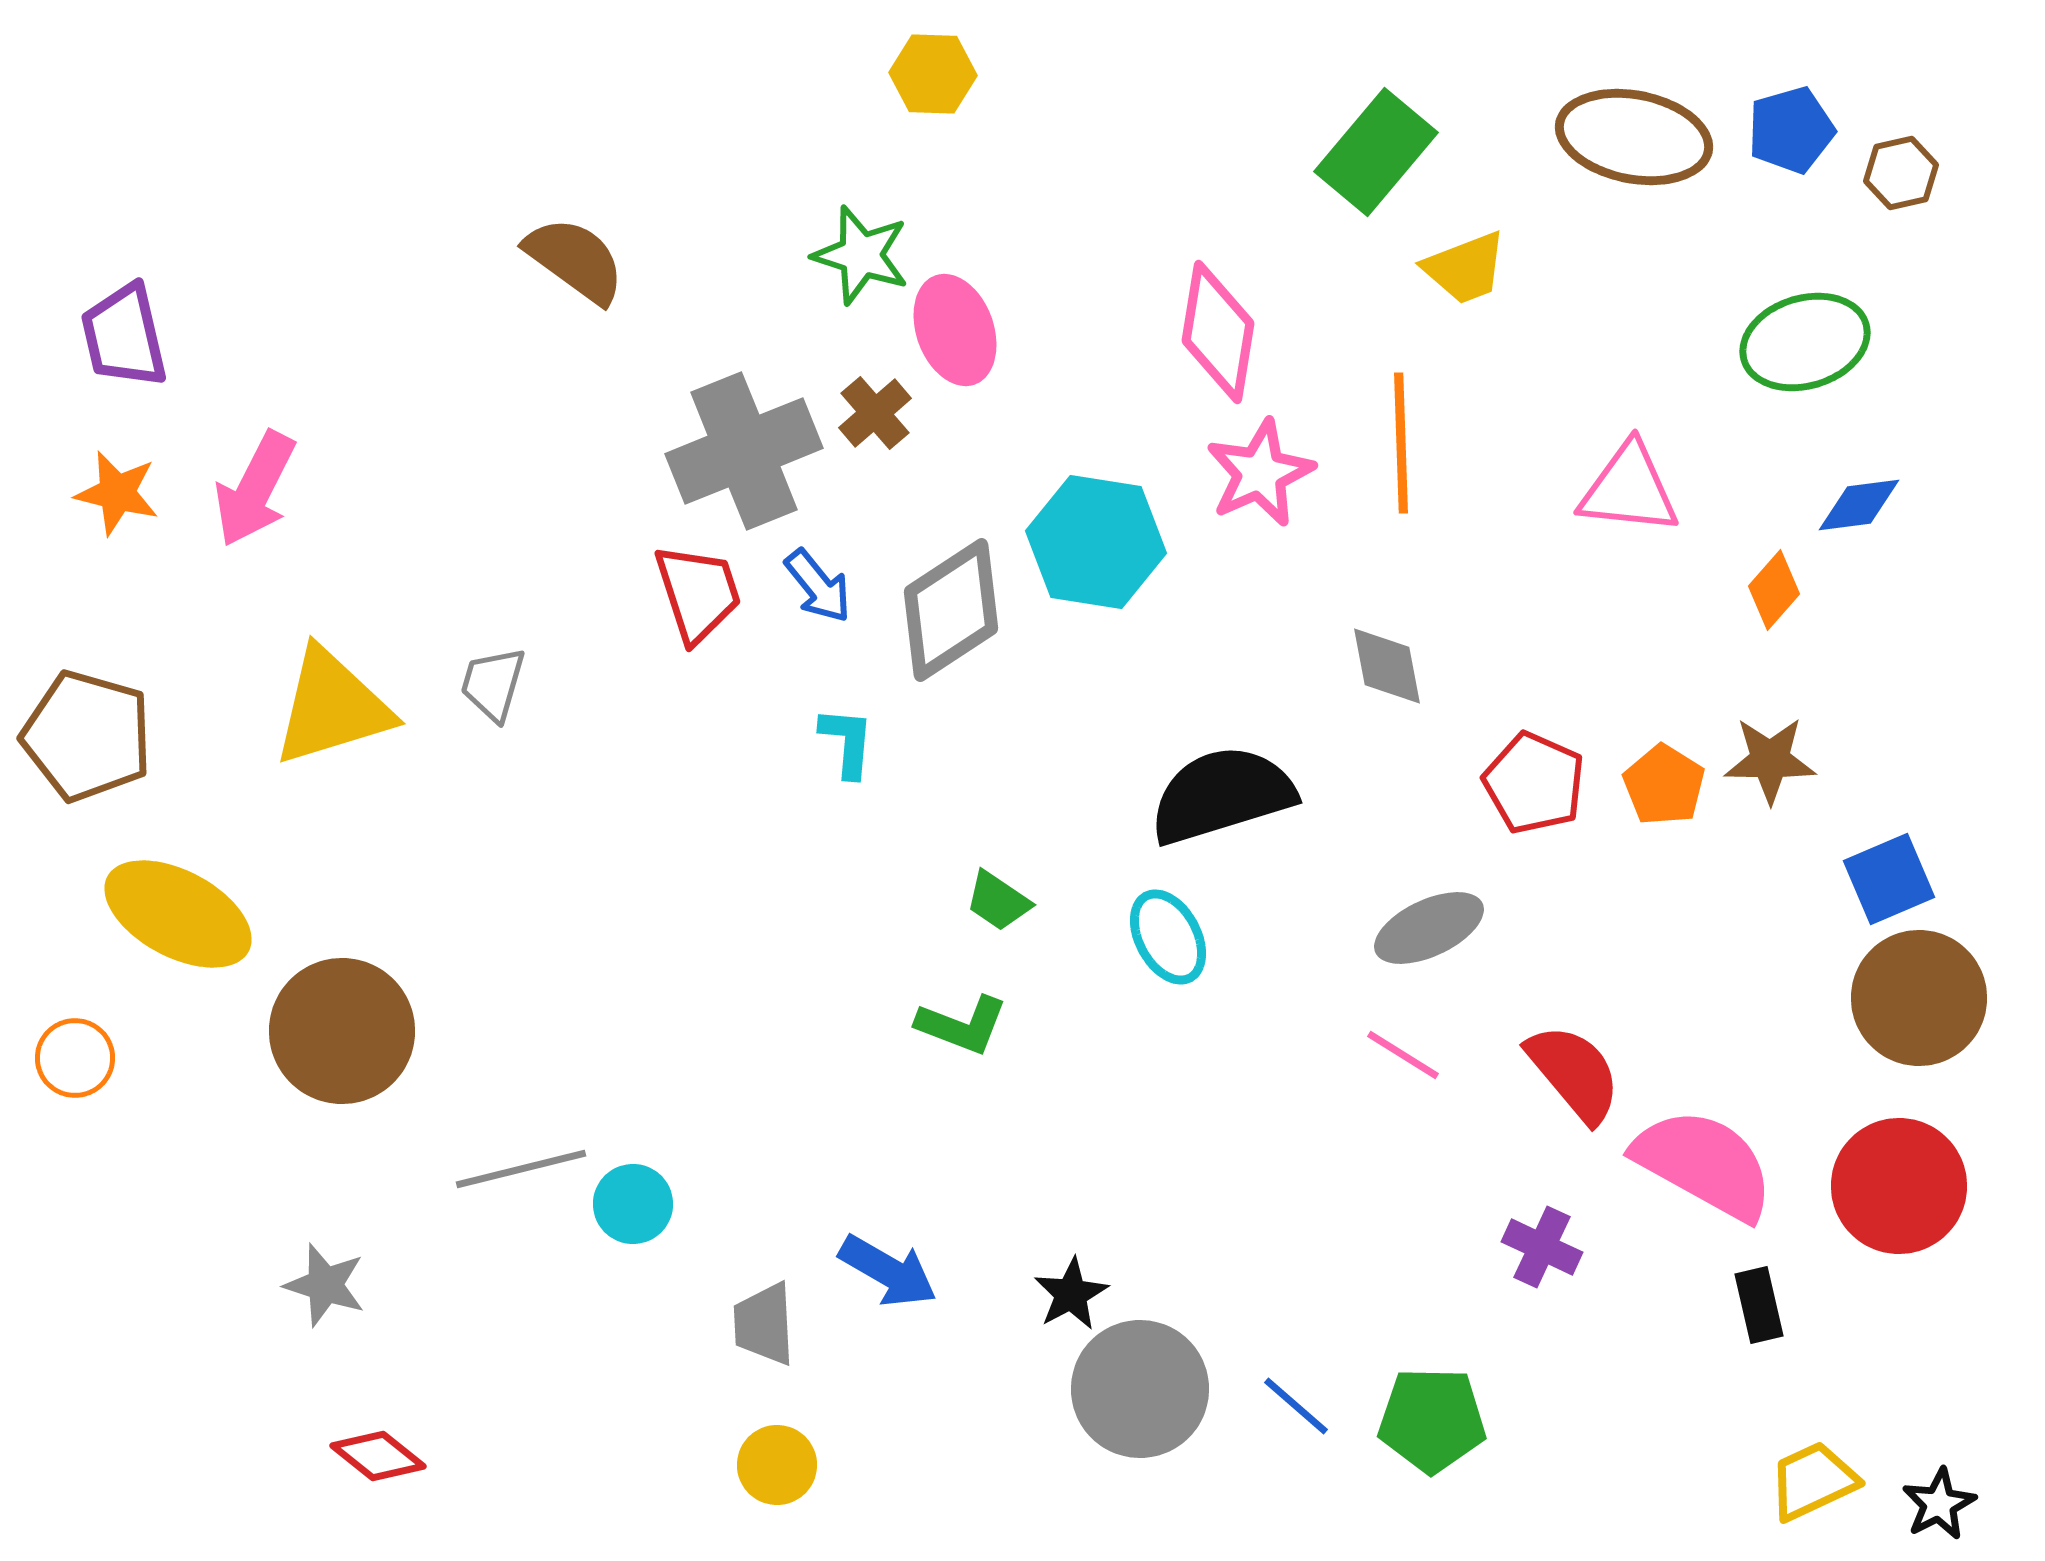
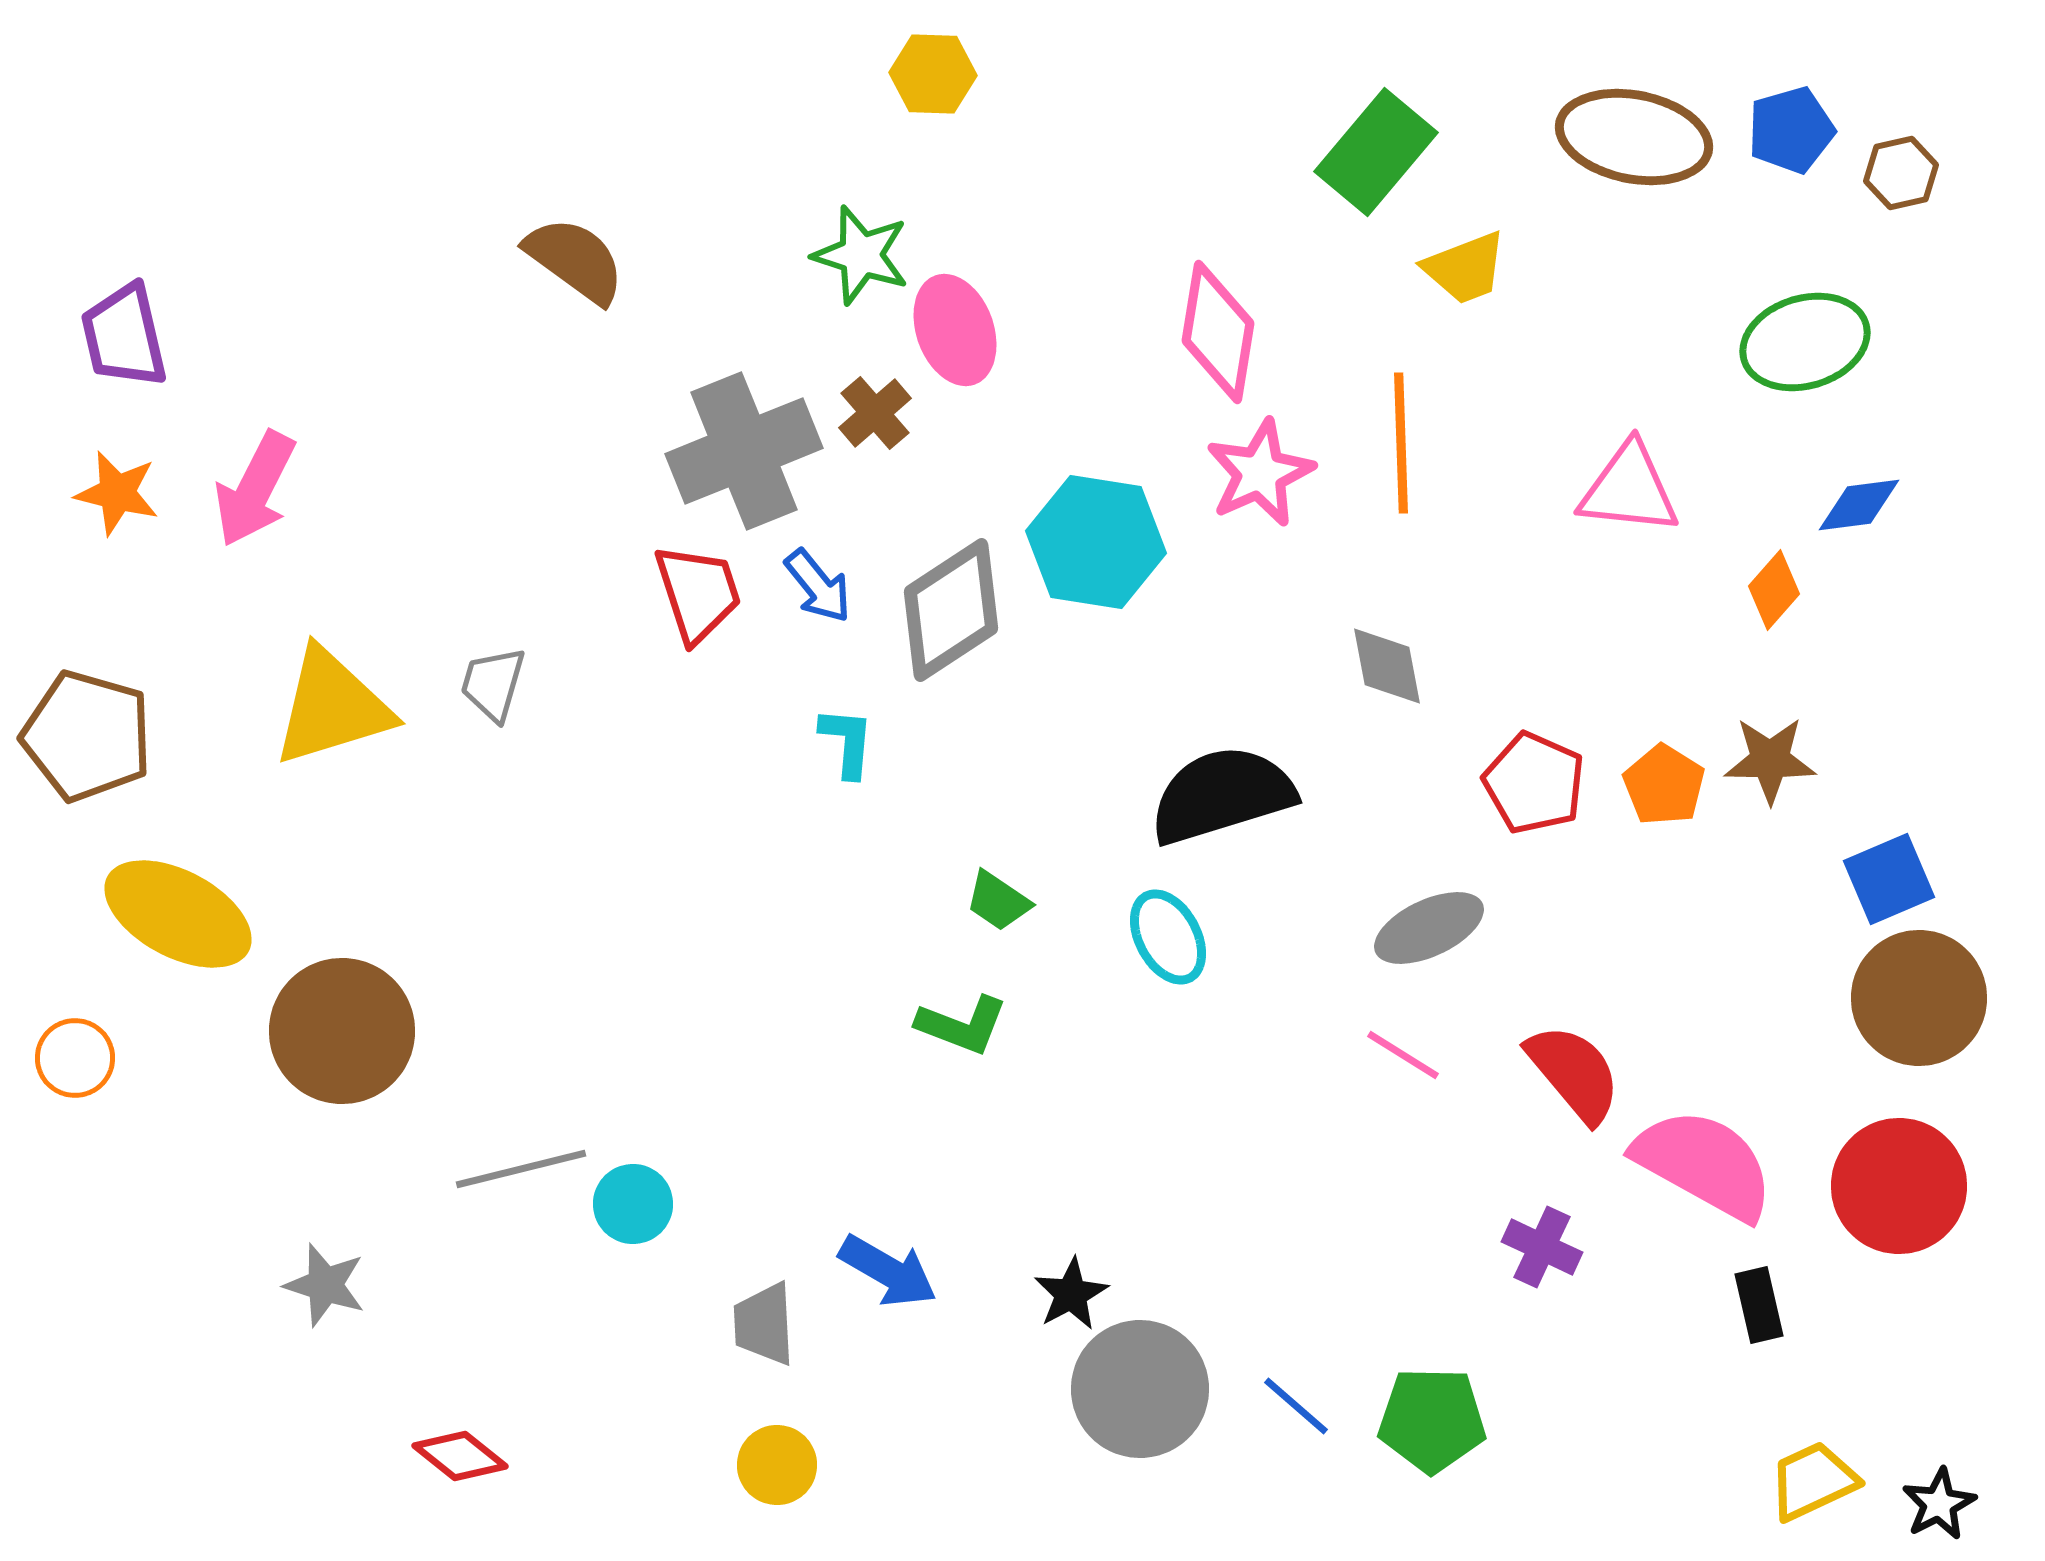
red diamond at (378, 1456): moved 82 px right
